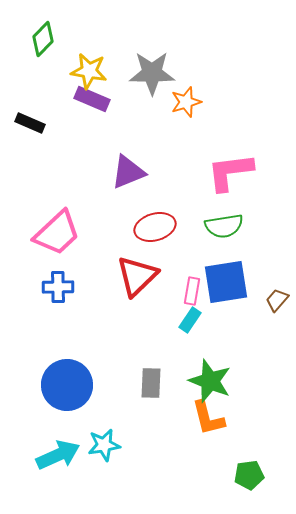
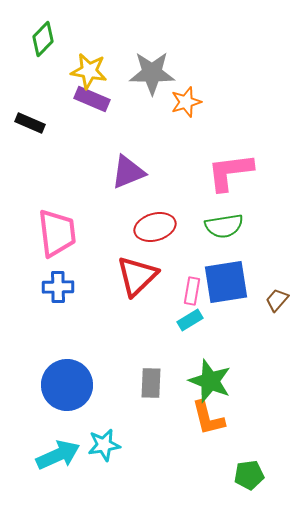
pink trapezoid: rotated 54 degrees counterclockwise
cyan rectangle: rotated 25 degrees clockwise
